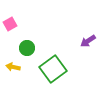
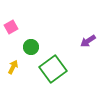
pink square: moved 1 px right, 3 px down
green circle: moved 4 px right, 1 px up
yellow arrow: rotated 104 degrees clockwise
